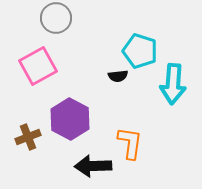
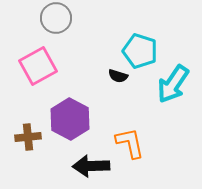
black semicircle: rotated 24 degrees clockwise
cyan arrow: rotated 30 degrees clockwise
brown cross: rotated 15 degrees clockwise
orange L-shape: rotated 20 degrees counterclockwise
black arrow: moved 2 px left
